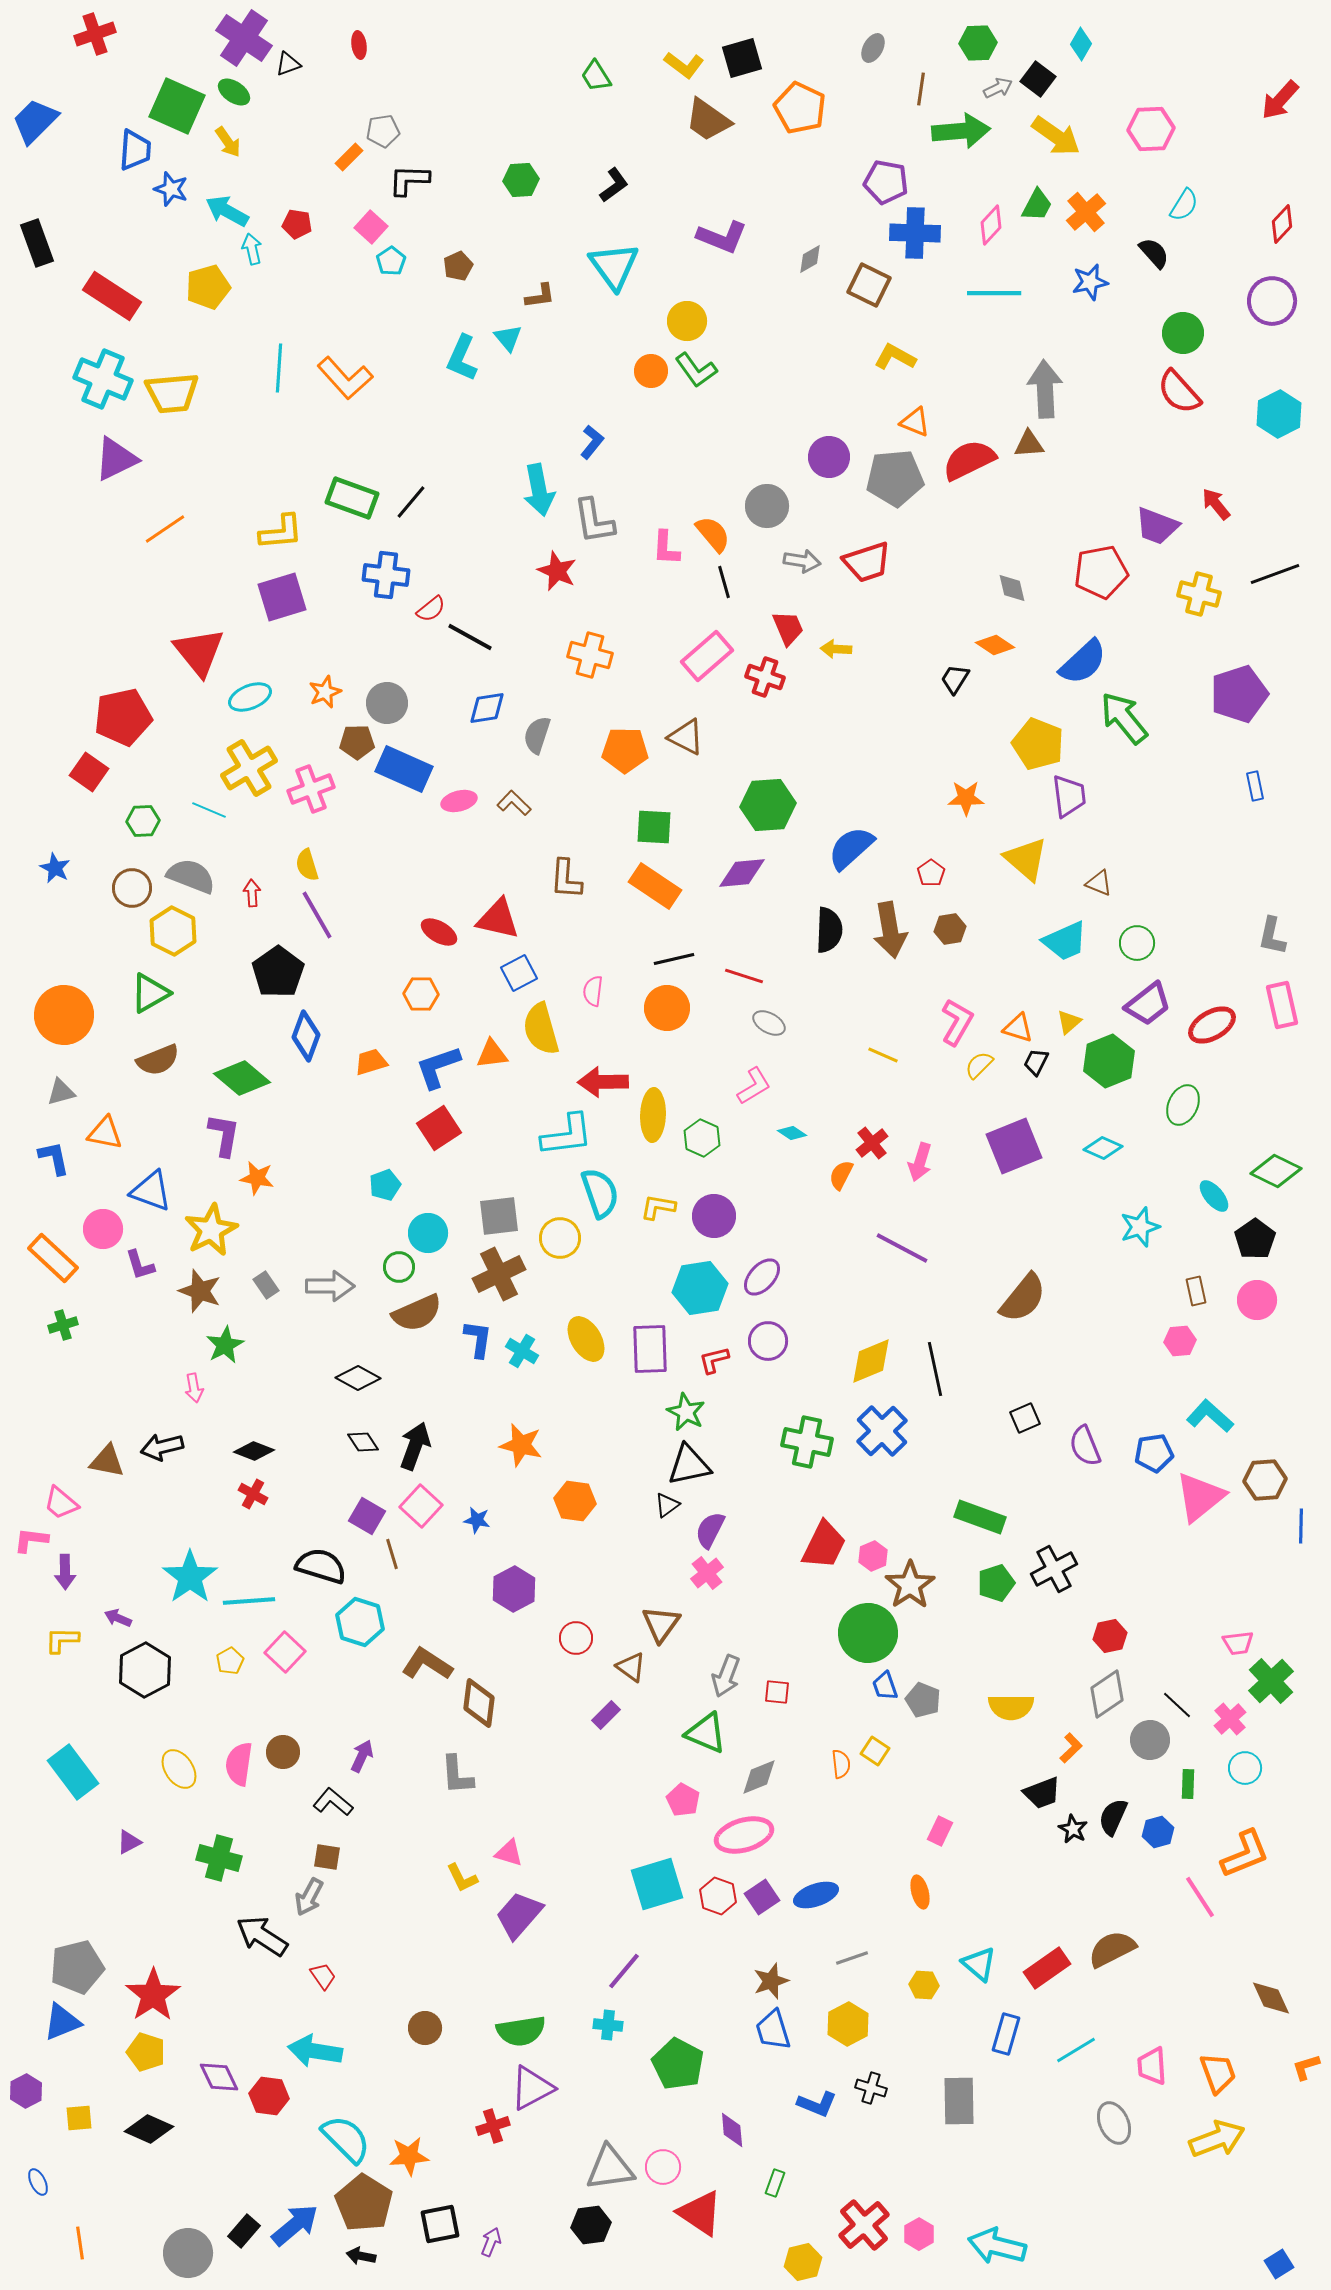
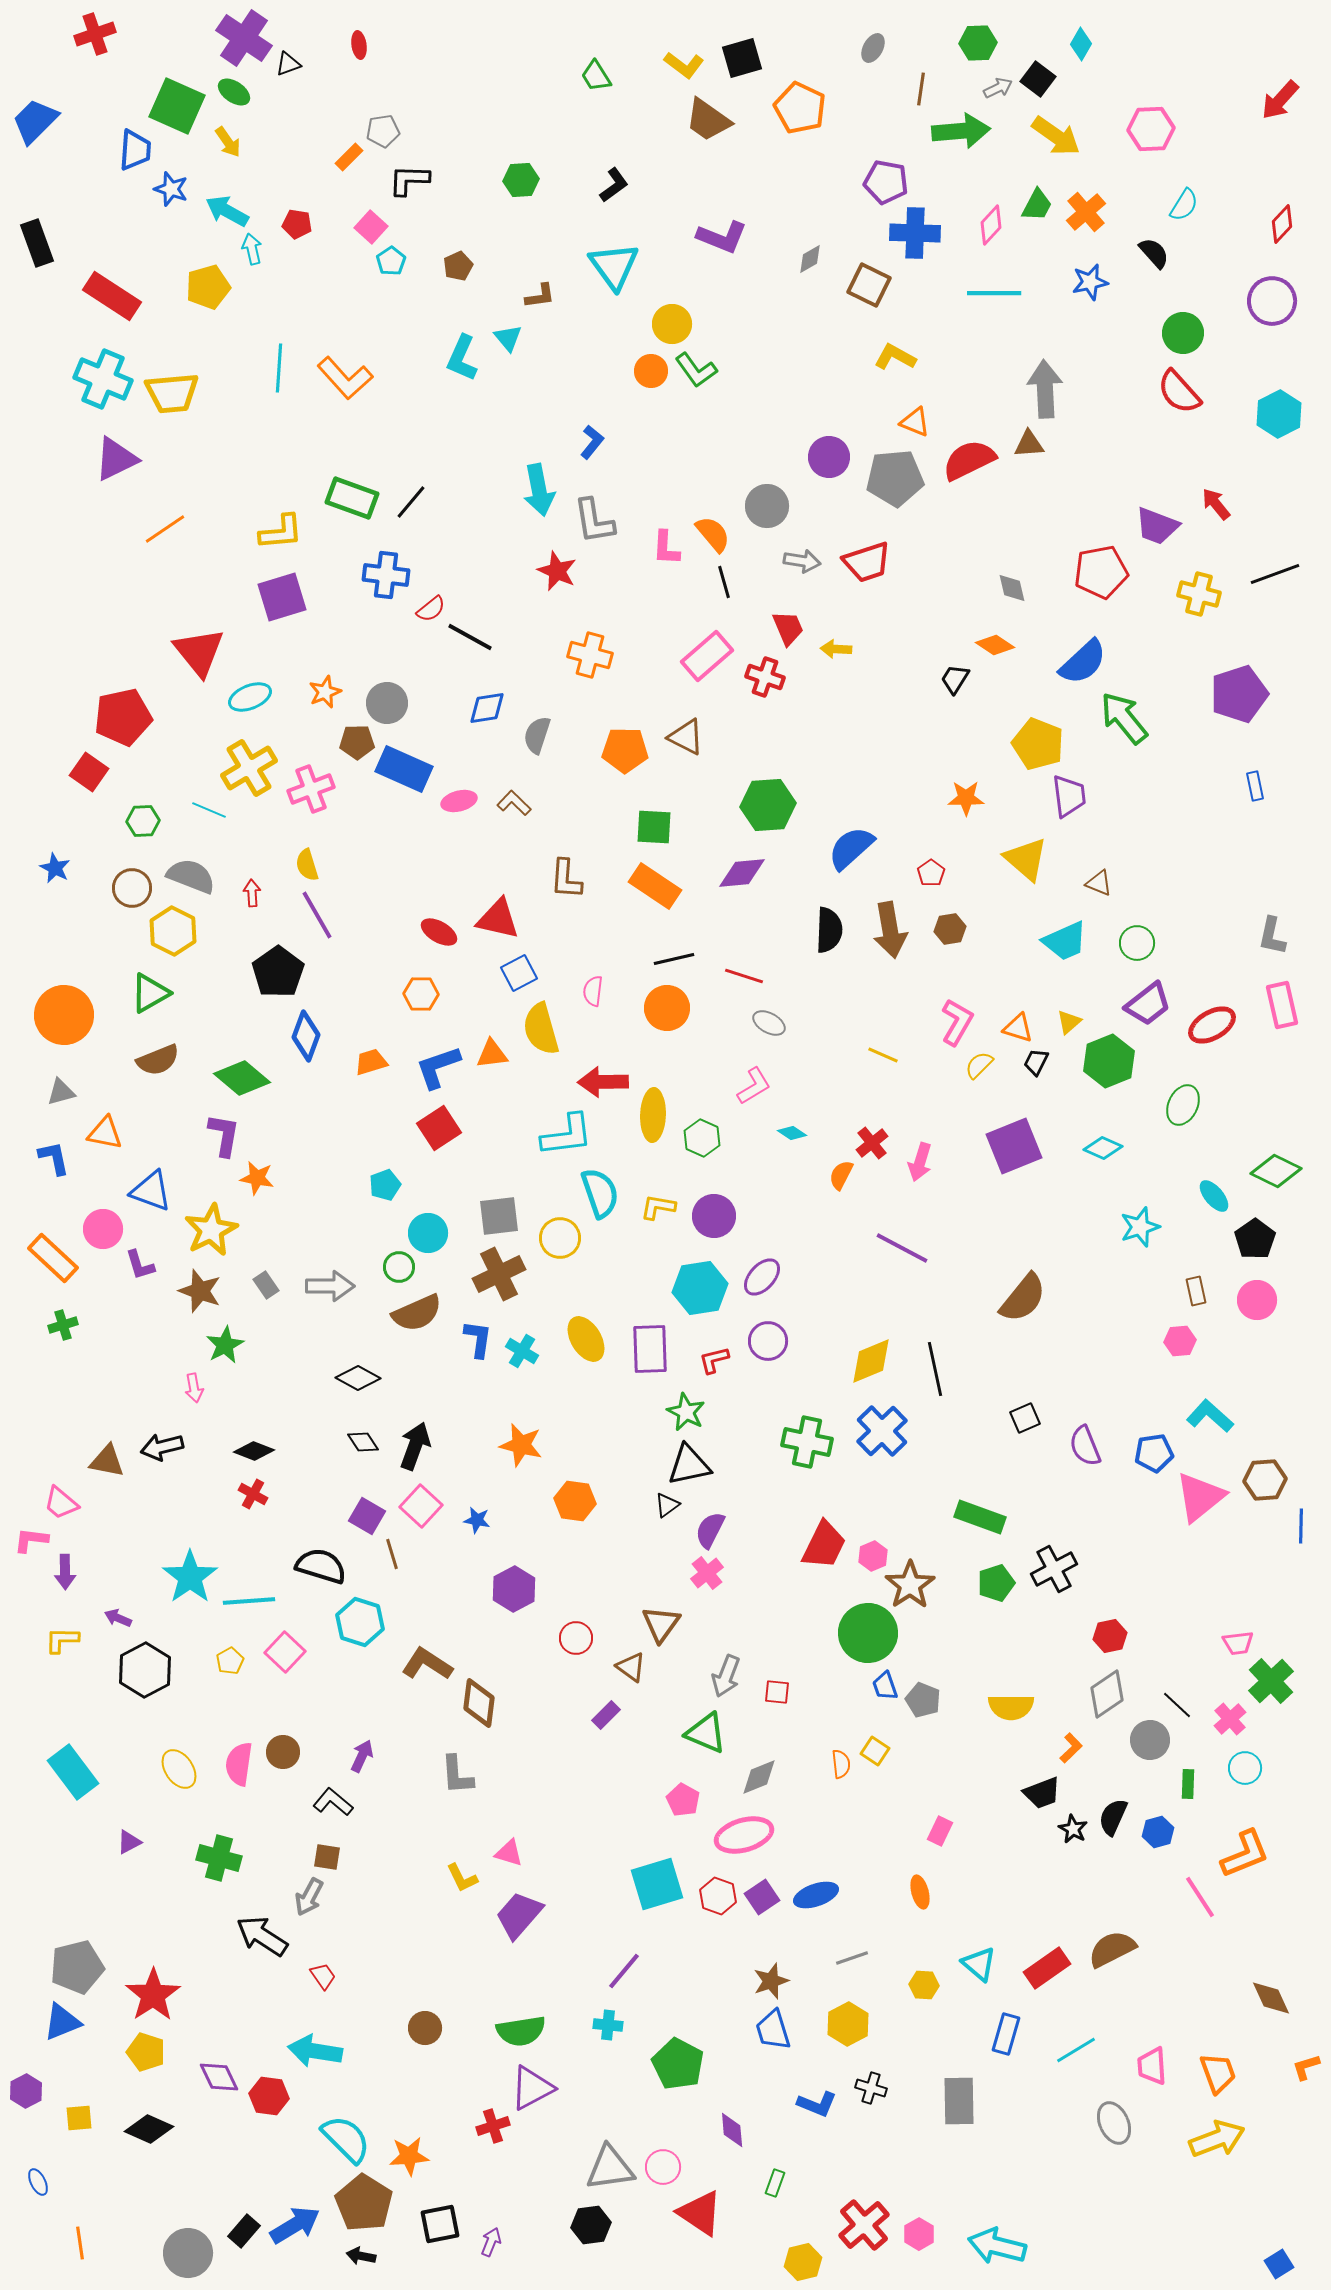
yellow circle at (687, 321): moved 15 px left, 3 px down
blue arrow at (295, 2225): rotated 9 degrees clockwise
